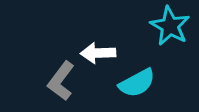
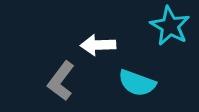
white arrow: moved 8 px up
cyan semicircle: rotated 48 degrees clockwise
